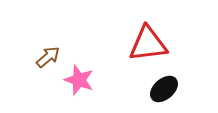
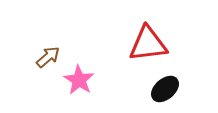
pink star: rotated 12 degrees clockwise
black ellipse: moved 1 px right
